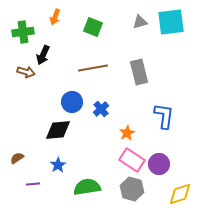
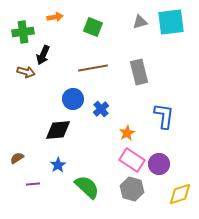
orange arrow: rotated 119 degrees counterclockwise
blue circle: moved 1 px right, 3 px up
green semicircle: rotated 52 degrees clockwise
